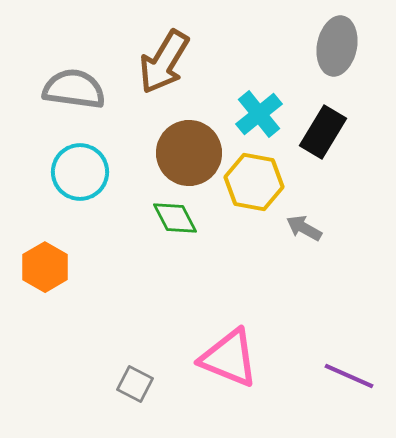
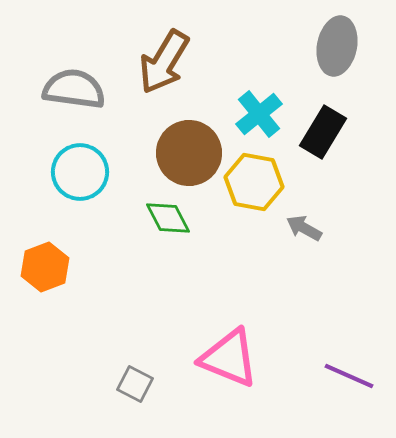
green diamond: moved 7 px left
orange hexagon: rotated 9 degrees clockwise
